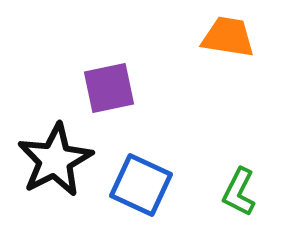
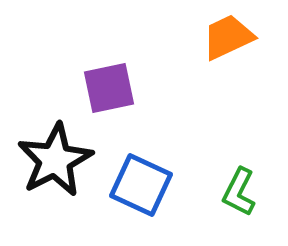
orange trapezoid: rotated 34 degrees counterclockwise
